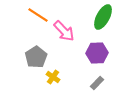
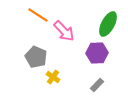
green ellipse: moved 5 px right, 7 px down
gray pentagon: rotated 15 degrees counterclockwise
gray rectangle: moved 2 px down
